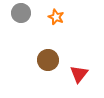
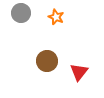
brown circle: moved 1 px left, 1 px down
red triangle: moved 2 px up
